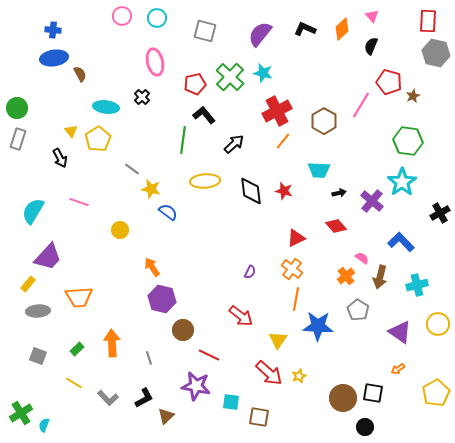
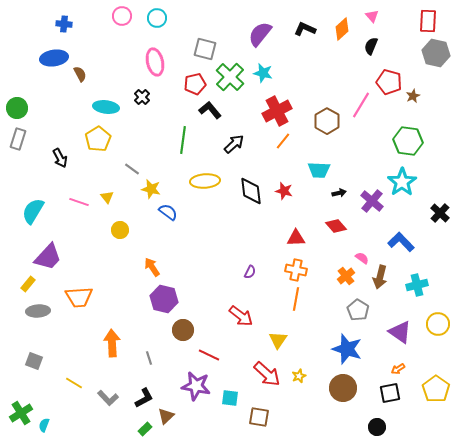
blue cross at (53, 30): moved 11 px right, 6 px up
gray square at (205, 31): moved 18 px down
black L-shape at (204, 115): moved 6 px right, 5 px up
brown hexagon at (324, 121): moved 3 px right
yellow triangle at (71, 131): moved 36 px right, 66 px down
black cross at (440, 213): rotated 18 degrees counterclockwise
red triangle at (296, 238): rotated 24 degrees clockwise
orange cross at (292, 269): moved 4 px right, 1 px down; rotated 25 degrees counterclockwise
purple hexagon at (162, 299): moved 2 px right
blue star at (318, 326): moved 29 px right, 23 px down; rotated 16 degrees clockwise
green rectangle at (77, 349): moved 68 px right, 80 px down
gray square at (38, 356): moved 4 px left, 5 px down
red arrow at (269, 373): moved 2 px left, 1 px down
black square at (373, 393): moved 17 px right; rotated 20 degrees counterclockwise
yellow pentagon at (436, 393): moved 4 px up; rotated 8 degrees counterclockwise
brown circle at (343, 398): moved 10 px up
cyan square at (231, 402): moved 1 px left, 4 px up
black circle at (365, 427): moved 12 px right
